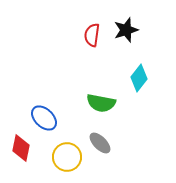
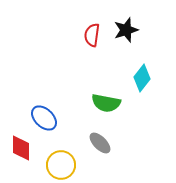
cyan diamond: moved 3 px right
green semicircle: moved 5 px right
red diamond: rotated 12 degrees counterclockwise
yellow circle: moved 6 px left, 8 px down
